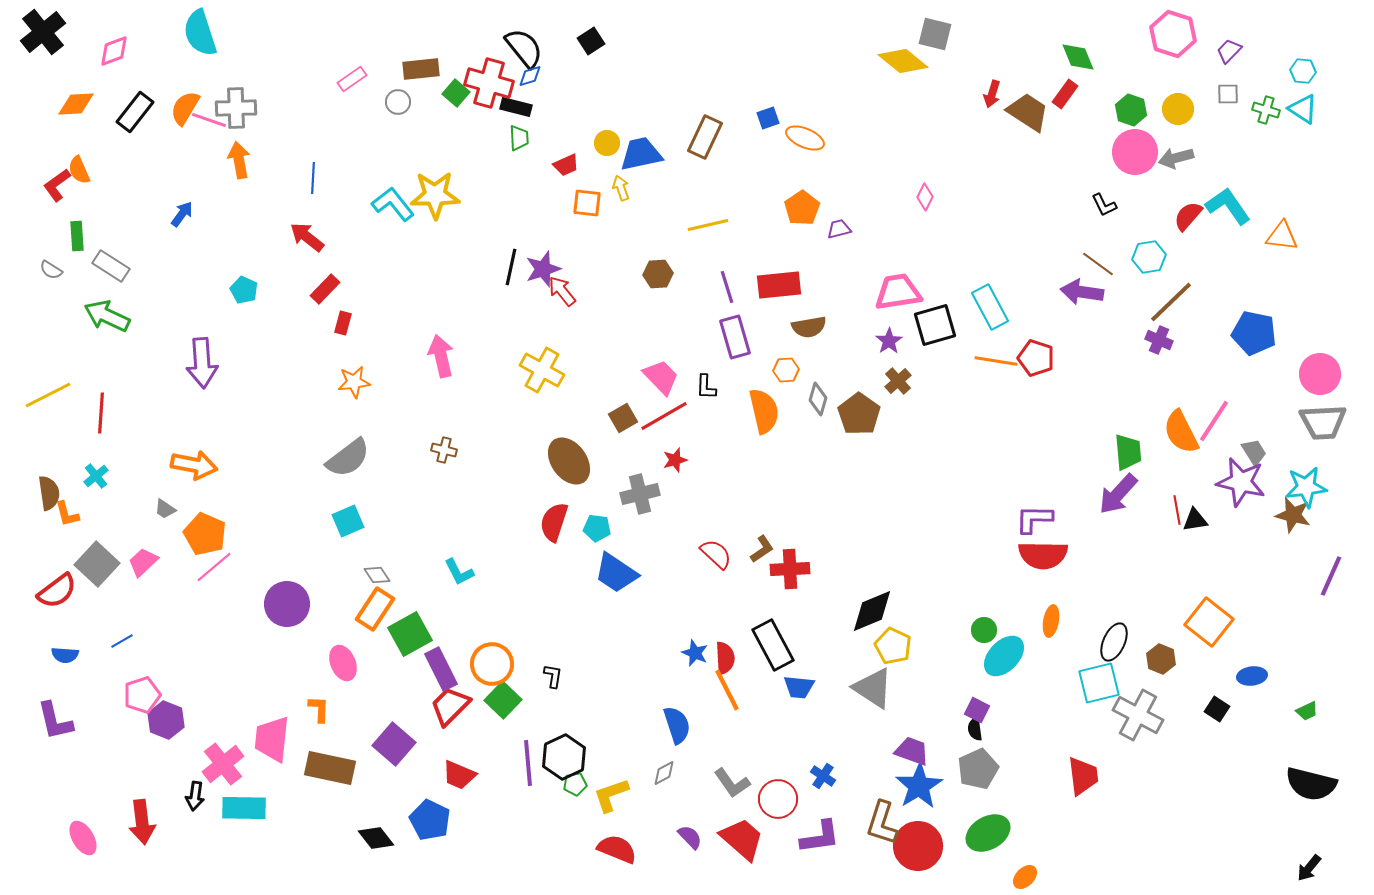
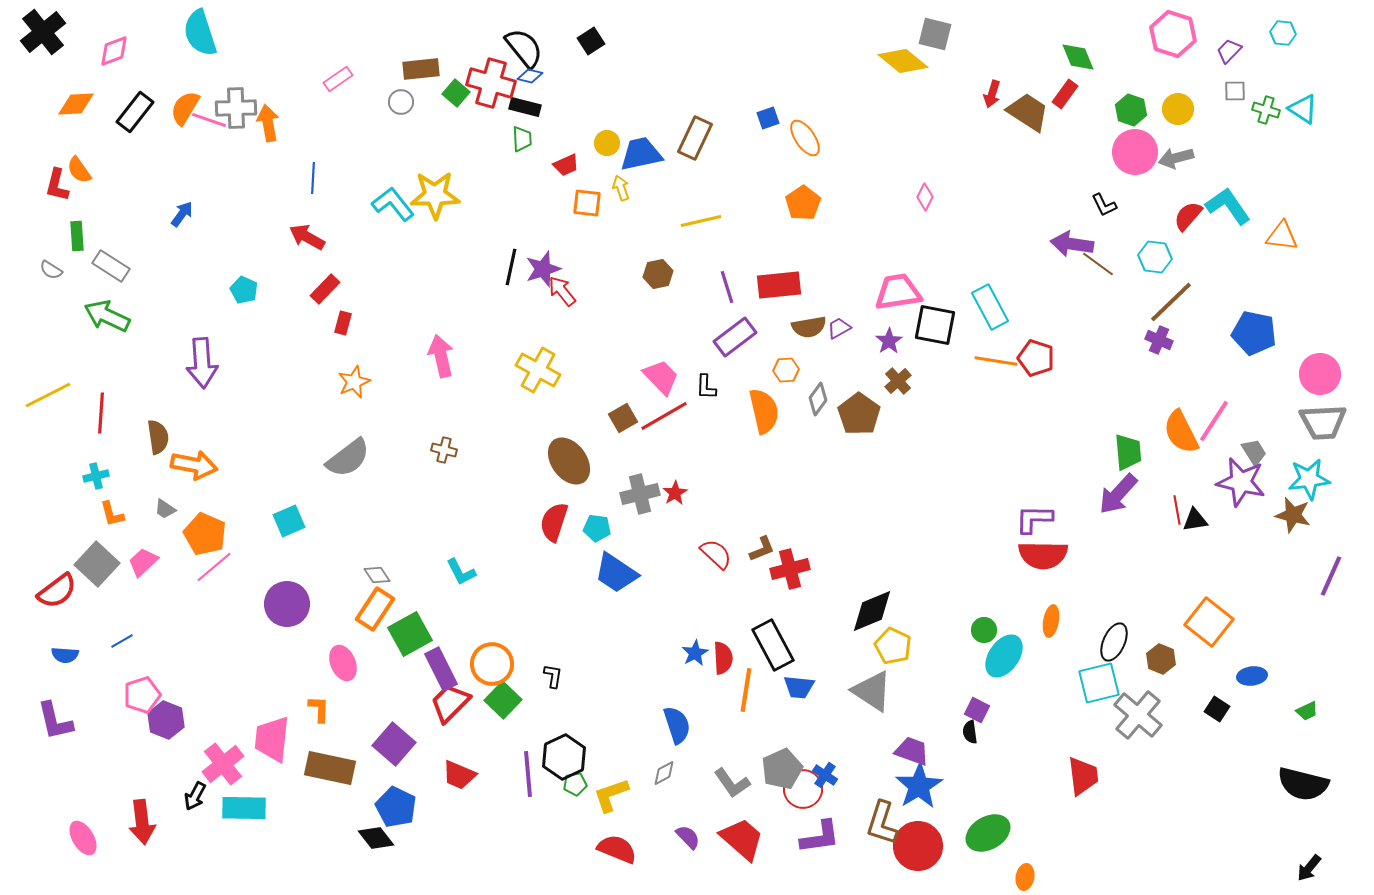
cyan hexagon at (1303, 71): moved 20 px left, 38 px up
blue diamond at (530, 76): rotated 30 degrees clockwise
pink rectangle at (352, 79): moved 14 px left
red cross at (489, 83): moved 2 px right
gray square at (1228, 94): moved 7 px right, 3 px up
gray circle at (398, 102): moved 3 px right
black rectangle at (516, 107): moved 9 px right
brown rectangle at (705, 137): moved 10 px left, 1 px down
green trapezoid at (519, 138): moved 3 px right, 1 px down
orange ellipse at (805, 138): rotated 33 degrees clockwise
orange arrow at (239, 160): moved 29 px right, 37 px up
orange semicircle at (79, 170): rotated 12 degrees counterclockwise
red L-shape at (57, 185): rotated 40 degrees counterclockwise
orange pentagon at (802, 208): moved 1 px right, 5 px up
yellow line at (708, 225): moved 7 px left, 4 px up
purple trapezoid at (839, 229): moved 99 px down; rotated 15 degrees counterclockwise
red arrow at (307, 237): rotated 9 degrees counterclockwise
cyan hexagon at (1149, 257): moved 6 px right; rotated 16 degrees clockwise
brown hexagon at (658, 274): rotated 8 degrees counterclockwise
purple arrow at (1082, 292): moved 10 px left, 48 px up
black square at (935, 325): rotated 27 degrees clockwise
purple rectangle at (735, 337): rotated 69 degrees clockwise
yellow cross at (542, 370): moved 4 px left
orange star at (354, 382): rotated 16 degrees counterclockwise
gray diamond at (818, 399): rotated 20 degrees clockwise
red star at (675, 460): moved 33 px down; rotated 15 degrees counterclockwise
cyan cross at (96, 476): rotated 25 degrees clockwise
cyan star at (1306, 487): moved 3 px right, 8 px up
brown semicircle at (49, 493): moved 109 px right, 56 px up
orange L-shape at (67, 514): moved 45 px right
cyan square at (348, 521): moved 59 px left
brown L-shape at (762, 549): rotated 12 degrees clockwise
red cross at (790, 569): rotated 12 degrees counterclockwise
cyan L-shape at (459, 572): moved 2 px right
blue star at (695, 653): rotated 20 degrees clockwise
cyan ellipse at (1004, 656): rotated 9 degrees counterclockwise
red semicircle at (725, 658): moved 2 px left
gray triangle at (873, 688): moved 1 px left, 3 px down
orange line at (727, 690): moved 19 px right; rotated 36 degrees clockwise
red trapezoid at (450, 706): moved 3 px up
gray cross at (1138, 715): rotated 12 degrees clockwise
black semicircle at (975, 729): moved 5 px left, 3 px down
purple line at (528, 763): moved 11 px down
gray pentagon at (978, 769): moved 196 px left
blue cross at (823, 776): moved 2 px right, 1 px up
black semicircle at (1311, 784): moved 8 px left
black arrow at (195, 796): rotated 20 degrees clockwise
red circle at (778, 799): moved 25 px right, 10 px up
blue pentagon at (430, 820): moved 34 px left, 13 px up
purple semicircle at (690, 837): moved 2 px left
orange ellipse at (1025, 877): rotated 35 degrees counterclockwise
